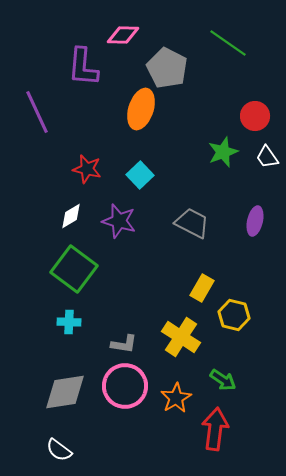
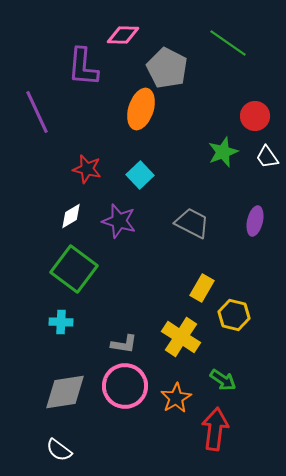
cyan cross: moved 8 px left
